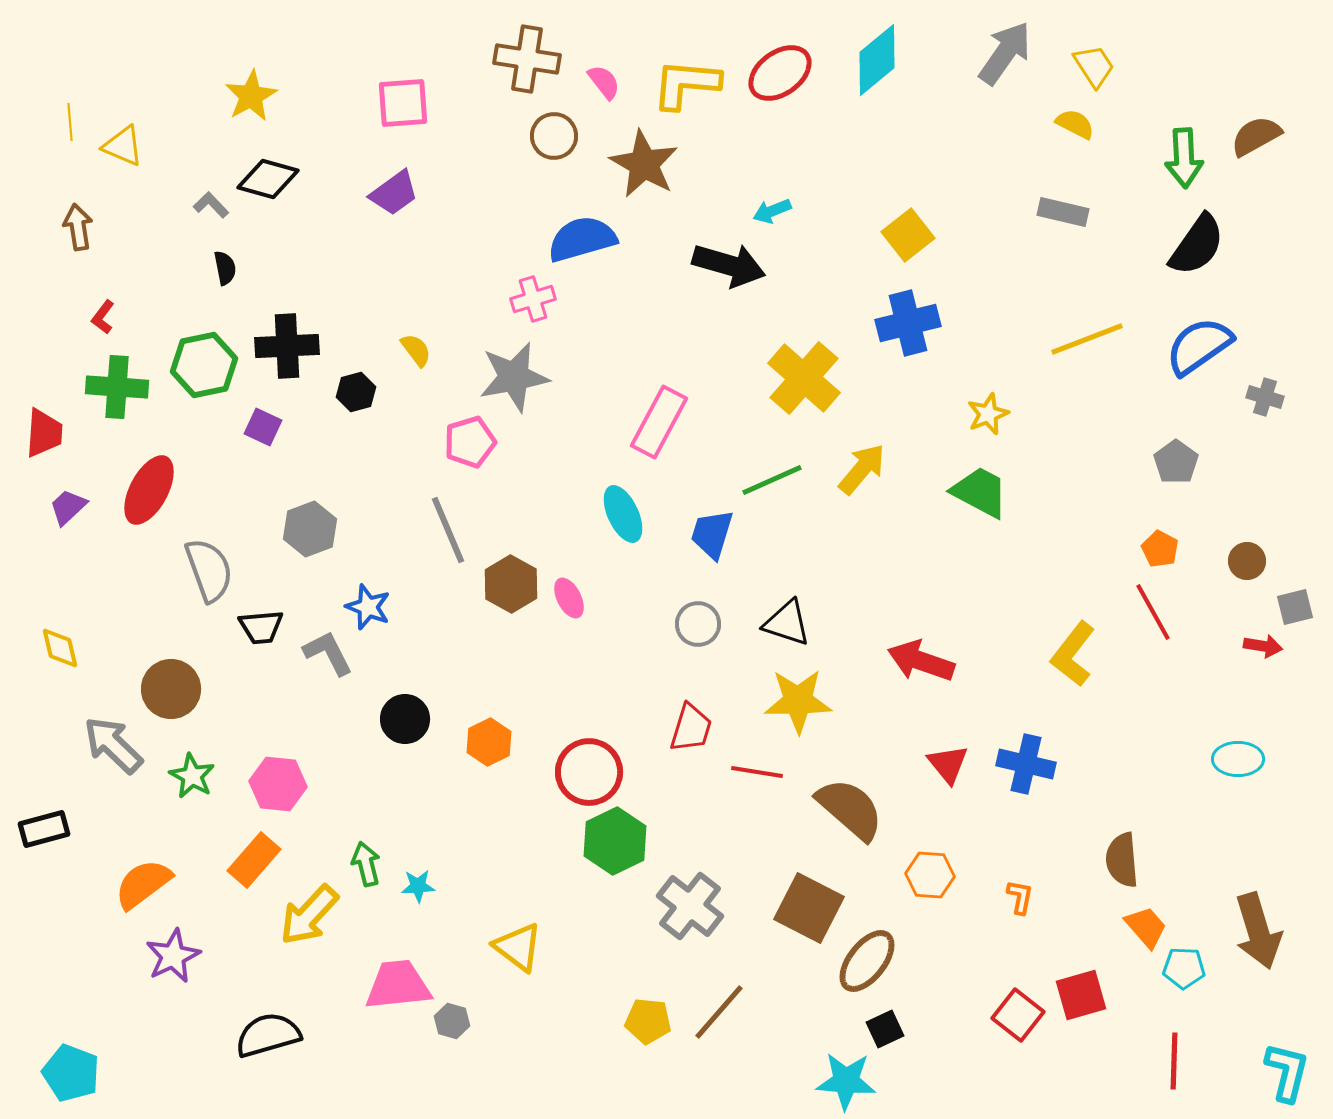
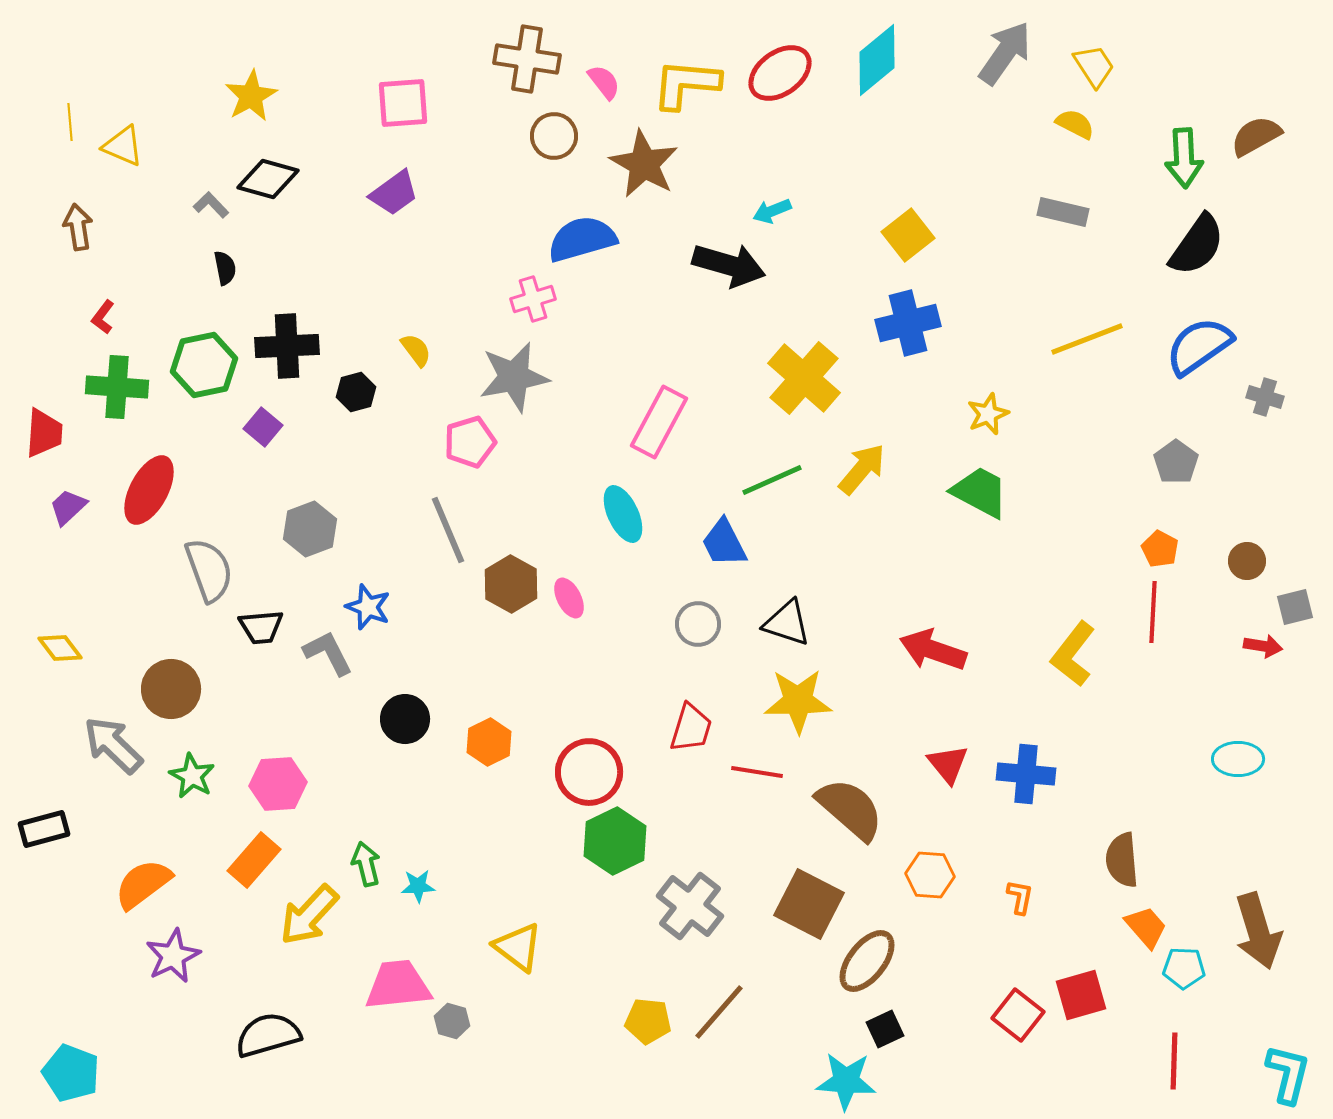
purple square at (263, 427): rotated 15 degrees clockwise
blue trapezoid at (712, 534): moved 12 px right, 9 px down; rotated 44 degrees counterclockwise
red line at (1153, 612): rotated 32 degrees clockwise
yellow diamond at (60, 648): rotated 24 degrees counterclockwise
red arrow at (921, 661): moved 12 px right, 11 px up
blue cross at (1026, 764): moved 10 px down; rotated 8 degrees counterclockwise
pink hexagon at (278, 784): rotated 10 degrees counterclockwise
brown square at (809, 908): moved 4 px up
cyan L-shape at (1287, 1072): moved 1 px right, 2 px down
